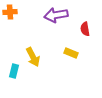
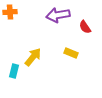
purple arrow: moved 2 px right
red semicircle: moved 2 px up; rotated 24 degrees counterclockwise
yellow arrow: rotated 114 degrees counterclockwise
